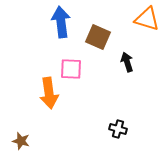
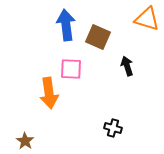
blue arrow: moved 5 px right, 3 px down
black arrow: moved 4 px down
black cross: moved 5 px left, 1 px up
brown star: moved 4 px right; rotated 18 degrees clockwise
